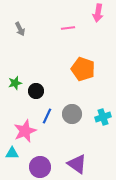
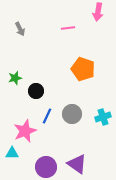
pink arrow: moved 1 px up
green star: moved 5 px up
purple circle: moved 6 px right
